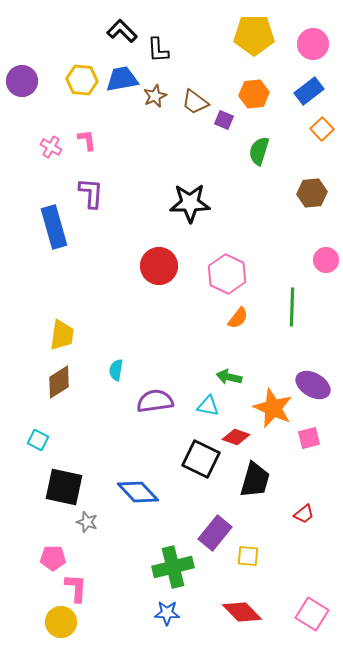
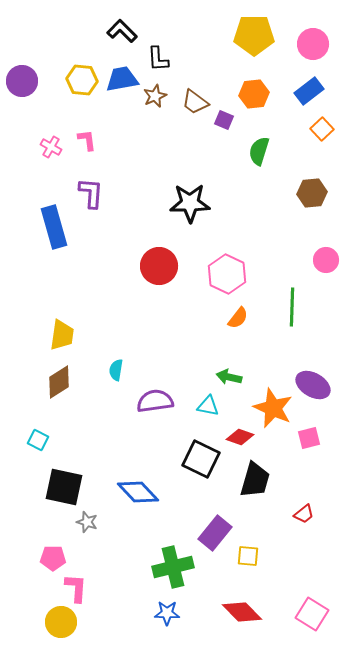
black L-shape at (158, 50): moved 9 px down
red diamond at (236, 437): moved 4 px right
